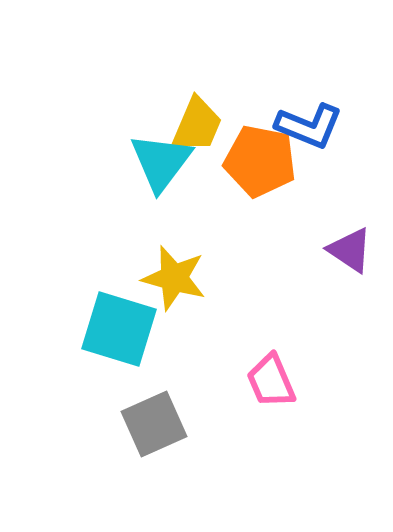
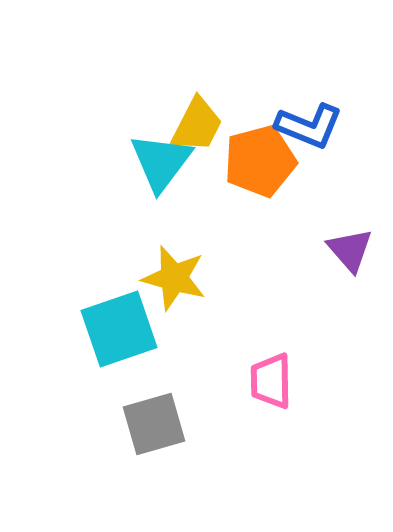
yellow trapezoid: rotated 4 degrees clockwise
orange pentagon: rotated 26 degrees counterclockwise
purple triangle: rotated 15 degrees clockwise
cyan square: rotated 36 degrees counterclockwise
pink trapezoid: rotated 22 degrees clockwise
gray square: rotated 8 degrees clockwise
